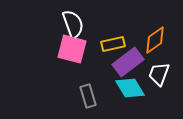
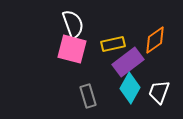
white trapezoid: moved 18 px down
cyan diamond: rotated 60 degrees clockwise
